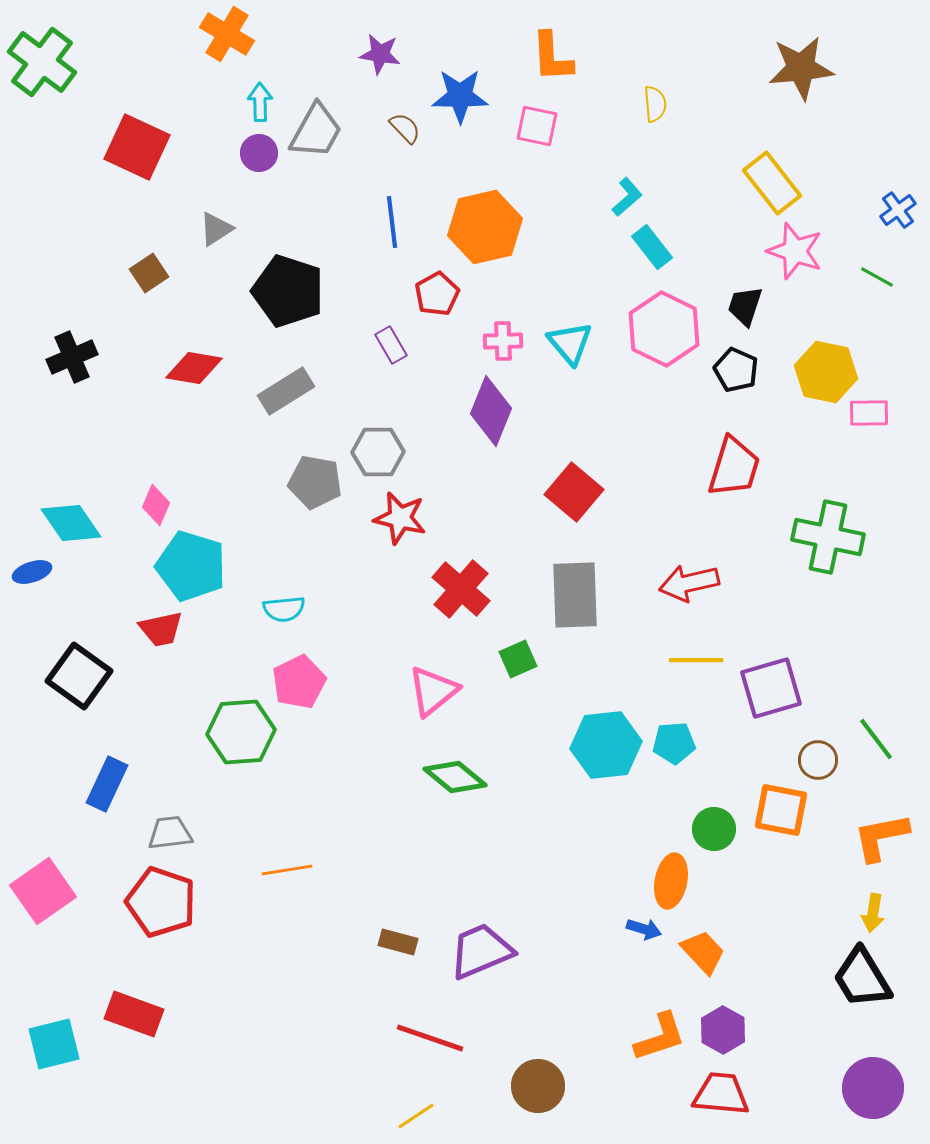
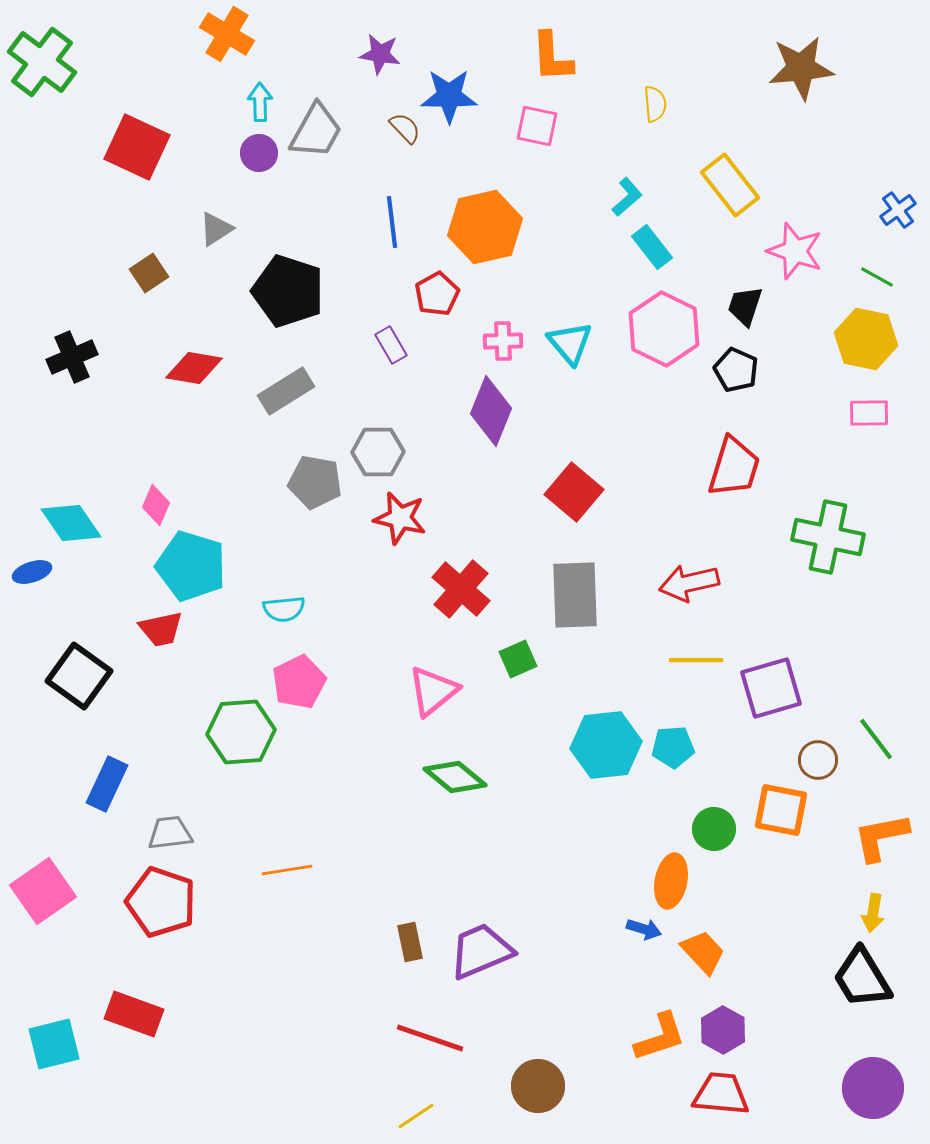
blue star at (460, 96): moved 11 px left
yellow rectangle at (772, 183): moved 42 px left, 2 px down
yellow hexagon at (826, 372): moved 40 px right, 33 px up
cyan pentagon at (674, 743): moved 1 px left, 4 px down
brown rectangle at (398, 942): moved 12 px right; rotated 63 degrees clockwise
